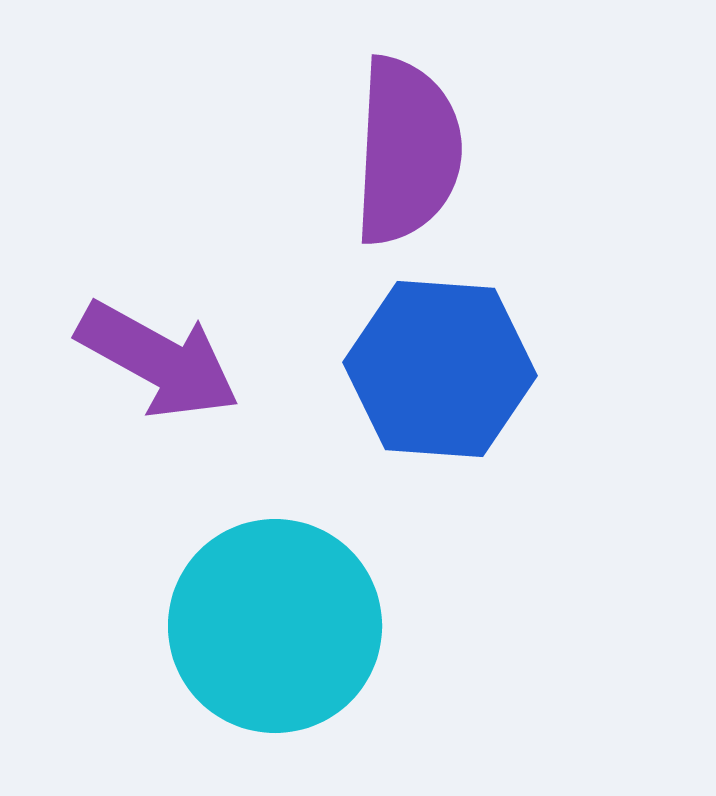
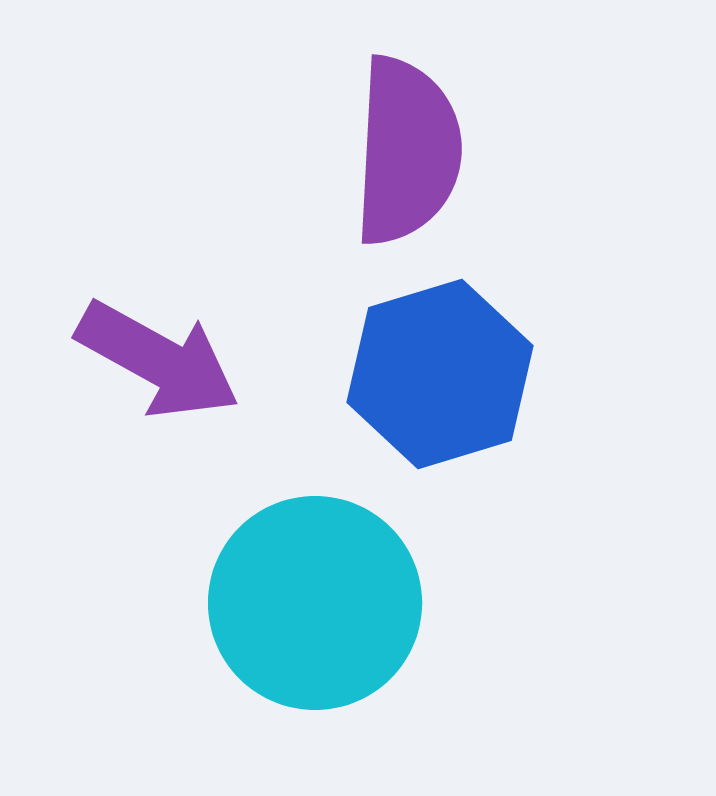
blue hexagon: moved 5 px down; rotated 21 degrees counterclockwise
cyan circle: moved 40 px right, 23 px up
